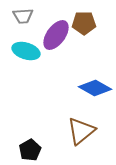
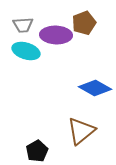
gray trapezoid: moved 9 px down
brown pentagon: rotated 20 degrees counterclockwise
purple ellipse: rotated 56 degrees clockwise
black pentagon: moved 7 px right, 1 px down
